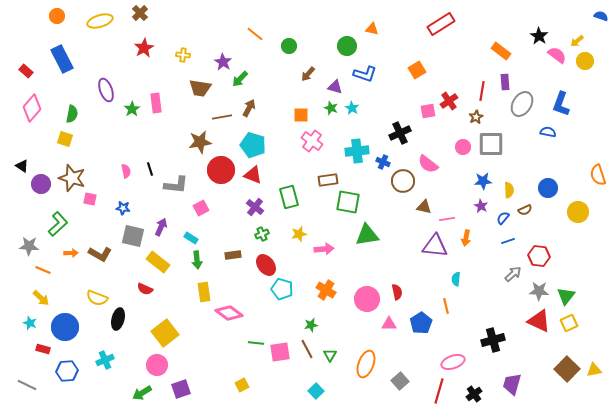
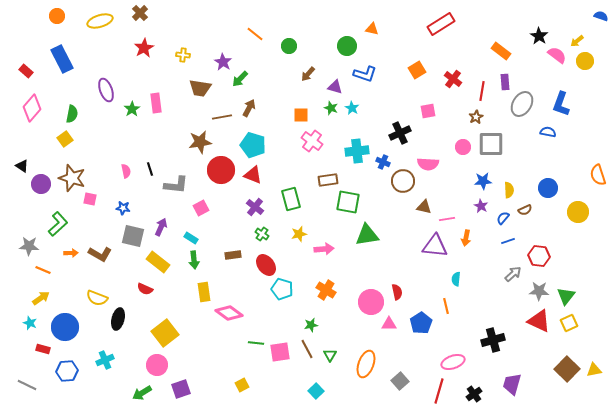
red cross at (449, 101): moved 4 px right, 22 px up; rotated 18 degrees counterclockwise
yellow square at (65, 139): rotated 35 degrees clockwise
pink semicircle at (428, 164): rotated 35 degrees counterclockwise
green rectangle at (289, 197): moved 2 px right, 2 px down
green cross at (262, 234): rotated 32 degrees counterclockwise
green arrow at (197, 260): moved 3 px left
yellow arrow at (41, 298): rotated 78 degrees counterclockwise
pink circle at (367, 299): moved 4 px right, 3 px down
